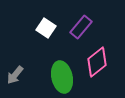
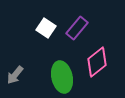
purple rectangle: moved 4 px left, 1 px down
